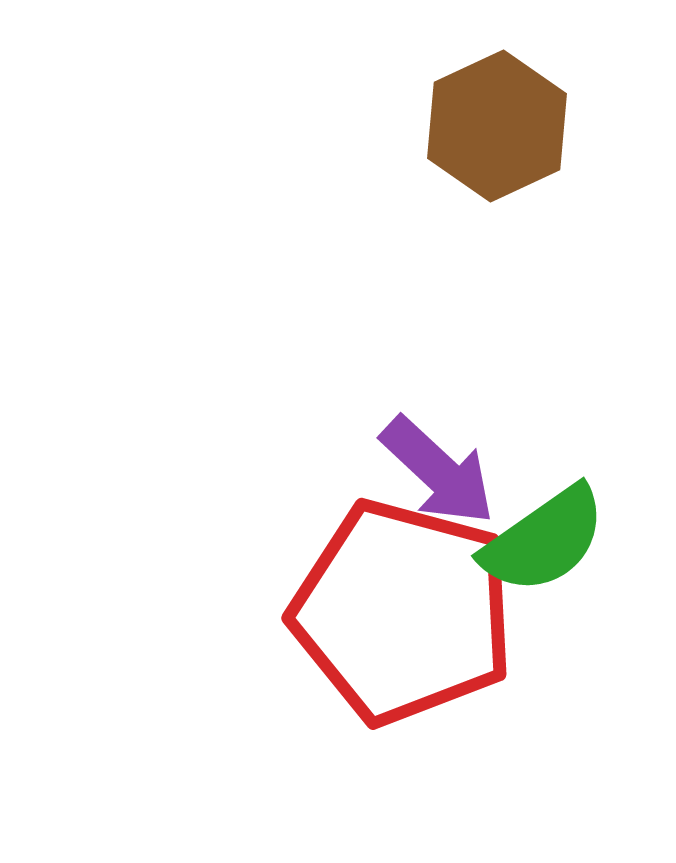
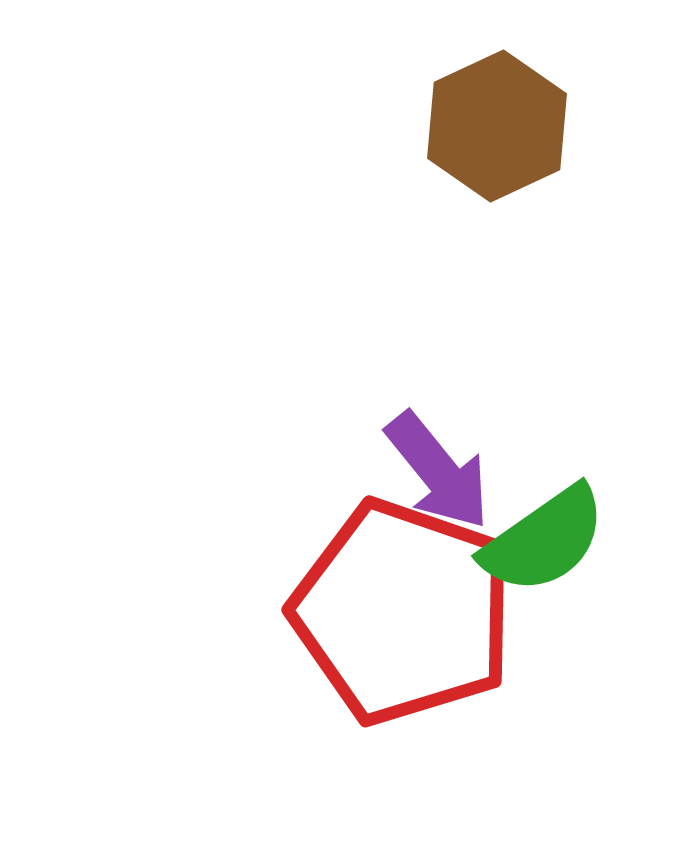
purple arrow: rotated 8 degrees clockwise
red pentagon: rotated 4 degrees clockwise
